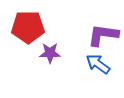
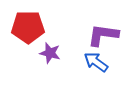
purple star: rotated 15 degrees clockwise
blue arrow: moved 2 px left, 2 px up
